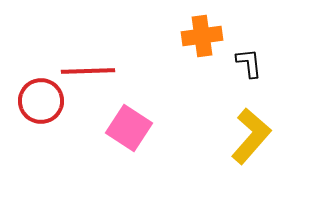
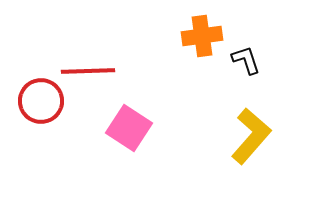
black L-shape: moved 3 px left, 3 px up; rotated 12 degrees counterclockwise
